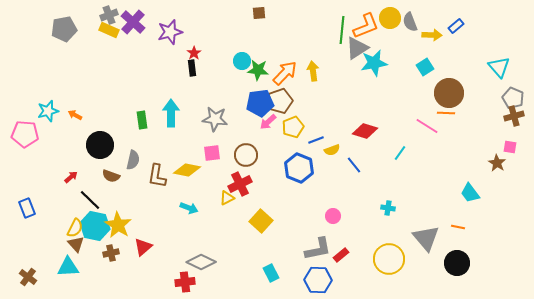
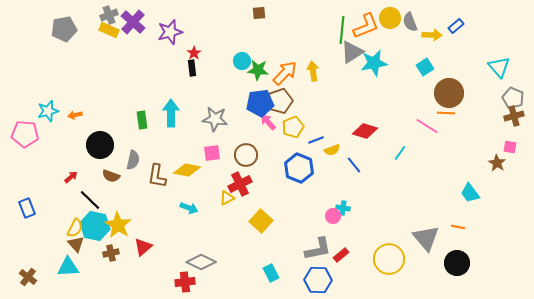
gray triangle at (357, 48): moved 5 px left, 4 px down
orange arrow at (75, 115): rotated 40 degrees counterclockwise
pink arrow at (268, 122): rotated 90 degrees clockwise
cyan cross at (388, 208): moved 45 px left
